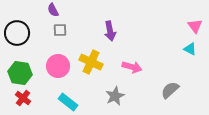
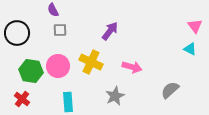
purple arrow: rotated 132 degrees counterclockwise
green hexagon: moved 11 px right, 2 px up
red cross: moved 1 px left, 1 px down
cyan rectangle: rotated 48 degrees clockwise
